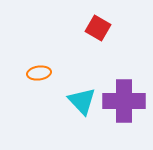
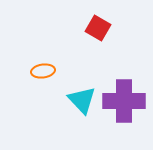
orange ellipse: moved 4 px right, 2 px up
cyan triangle: moved 1 px up
